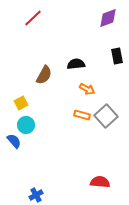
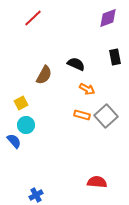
black rectangle: moved 2 px left, 1 px down
black semicircle: rotated 30 degrees clockwise
red semicircle: moved 3 px left
